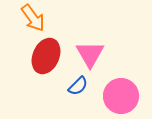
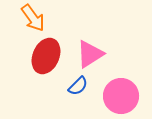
pink triangle: rotated 28 degrees clockwise
